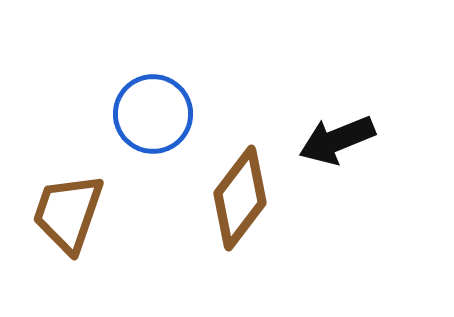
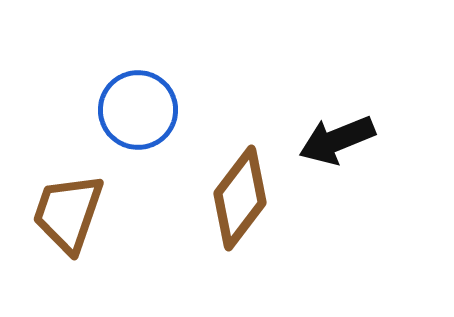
blue circle: moved 15 px left, 4 px up
